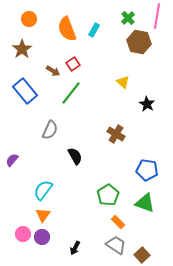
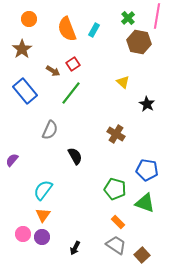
green pentagon: moved 7 px right, 6 px up; rotated 25 degrees counterclockwise
